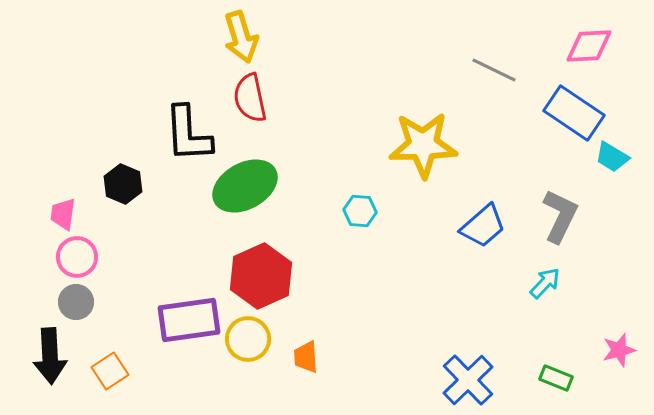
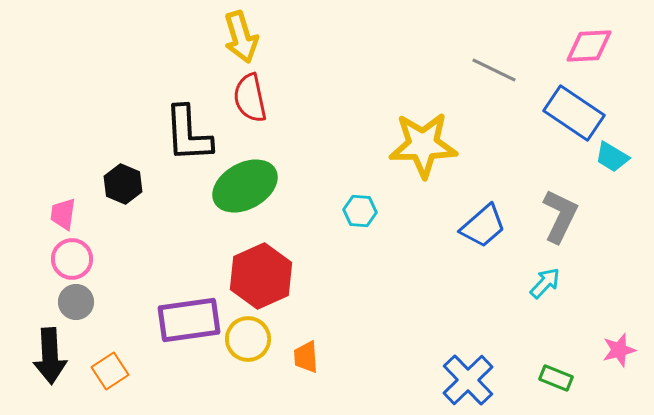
pink circle: moved 5 px left, 2 px down
